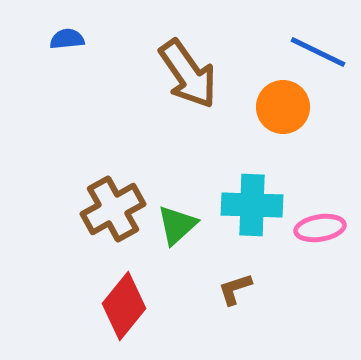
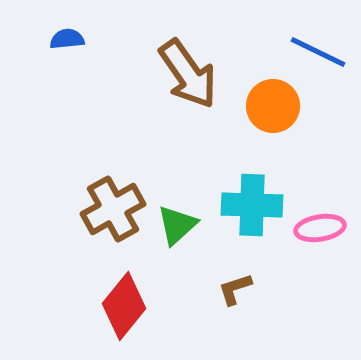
orange circle: moved 10 px left, 1 px up
